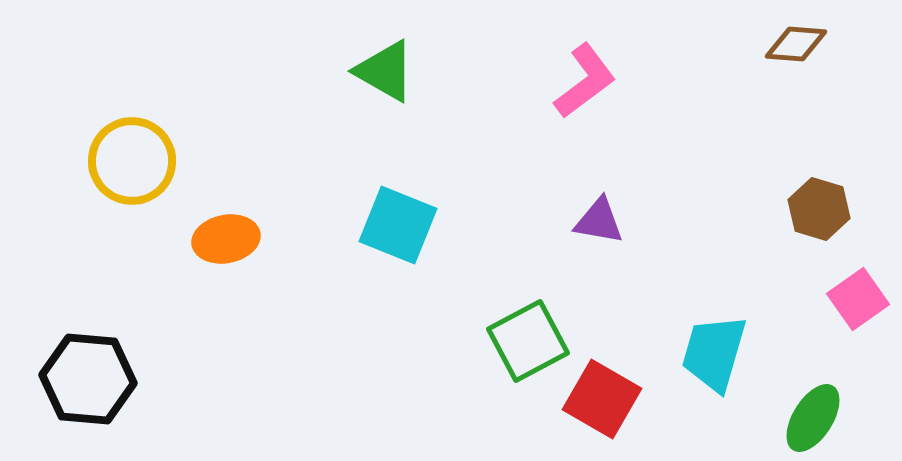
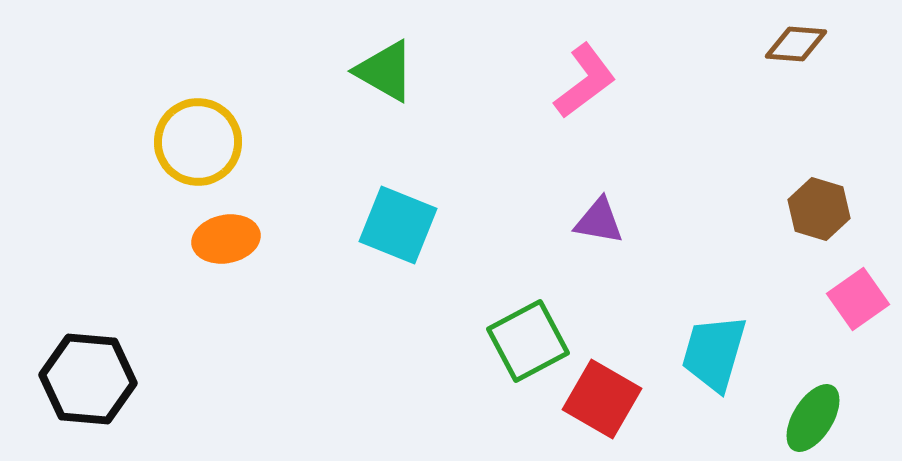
yellow circle: moved 66 px right, 19 px up
